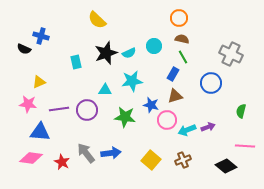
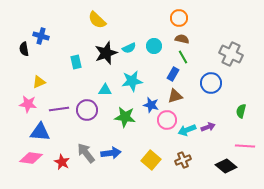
black semicircle: rotated 56 degrees clockwise
cyan semicircle: moved 5 px up
